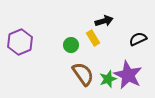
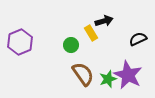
yellow rectangle: moved 2 px left, 5 px up
